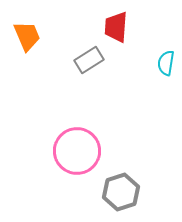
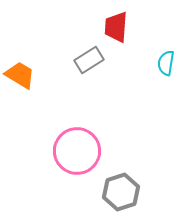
orange trapezoid: moved 7 px left, 39 px down; rotated 36 degrees counterclockwise
